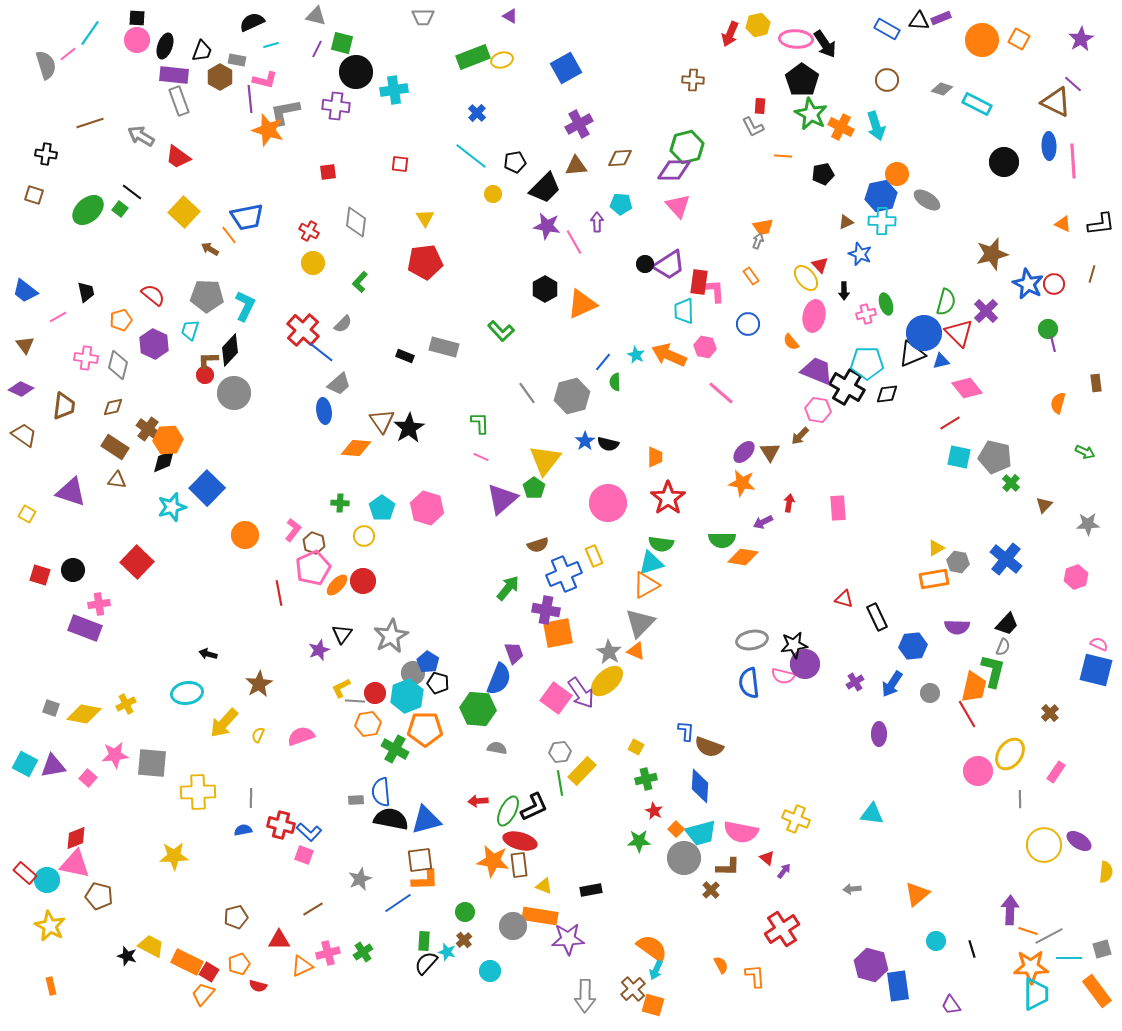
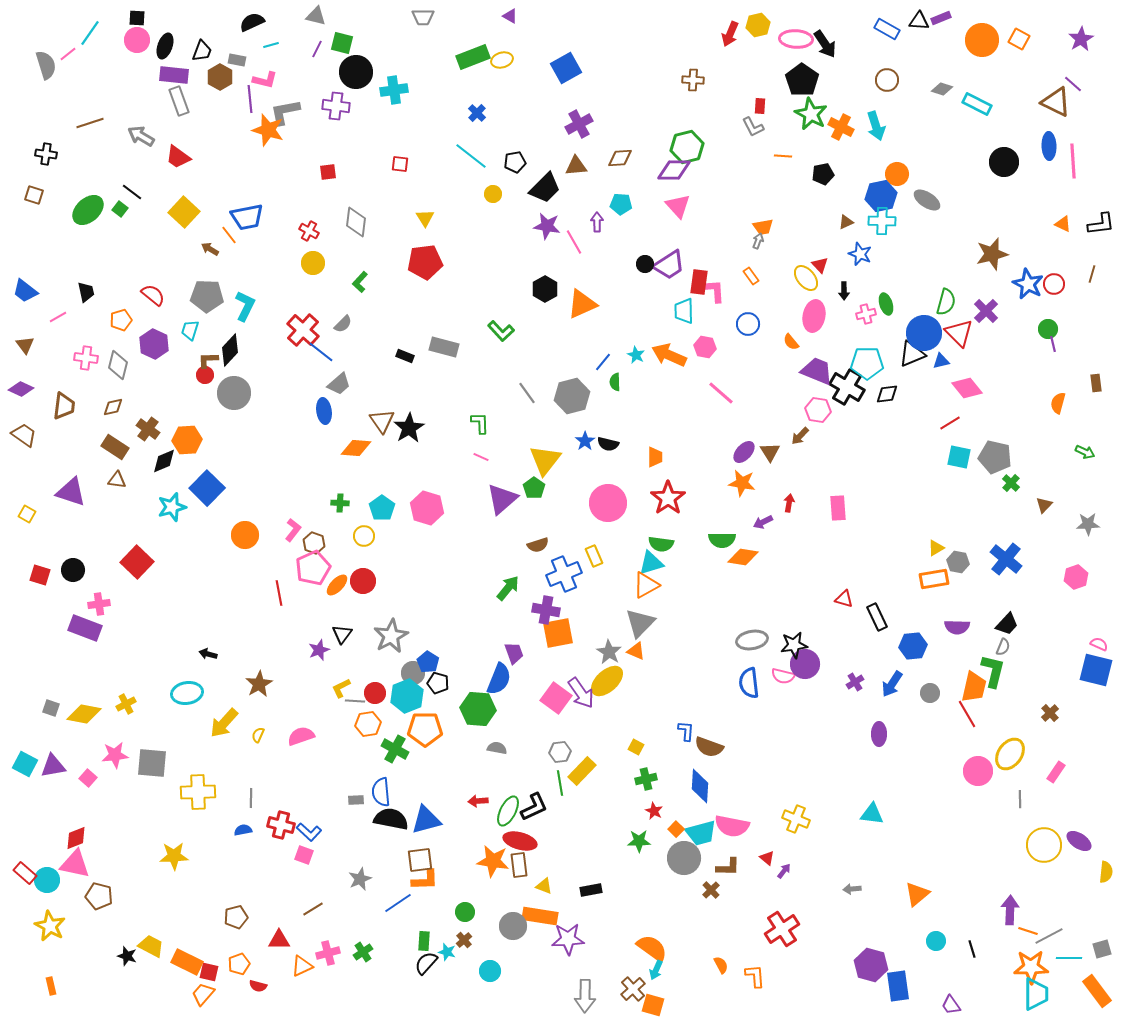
orange hexagon at (168, 440): moved 19 px right
pink semicircle at (741, 832): moved 9 px left, 6 px up
red square at (209, 972): rotated 18 degrees counterclockwise
